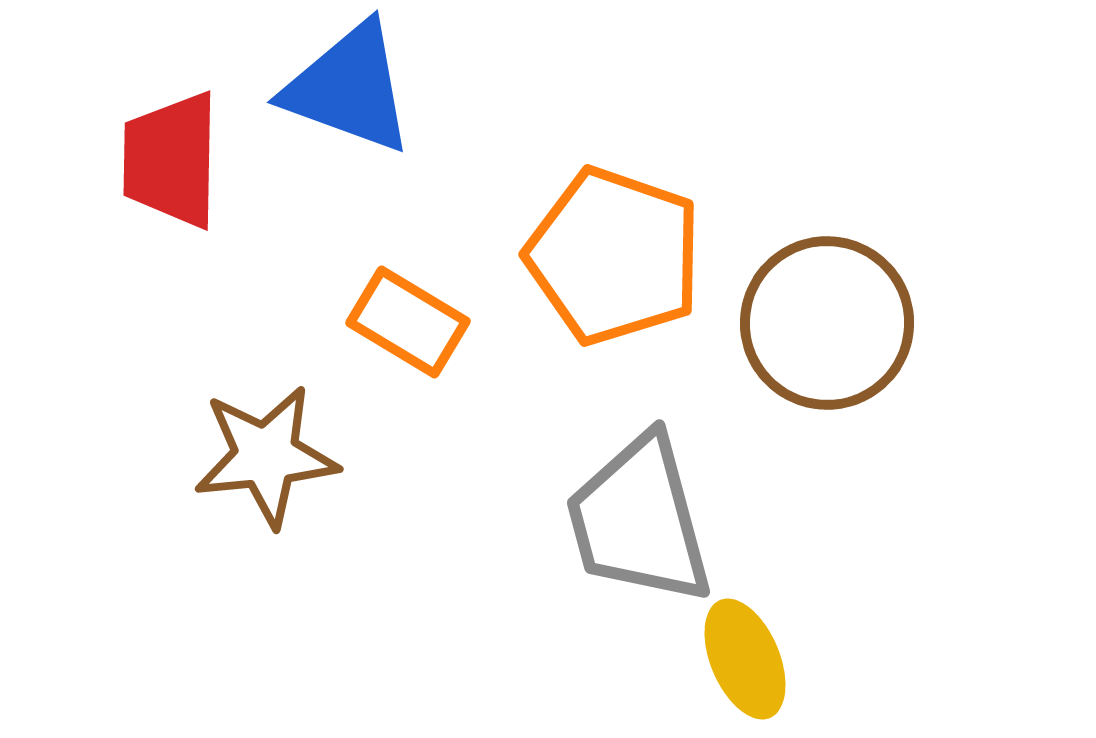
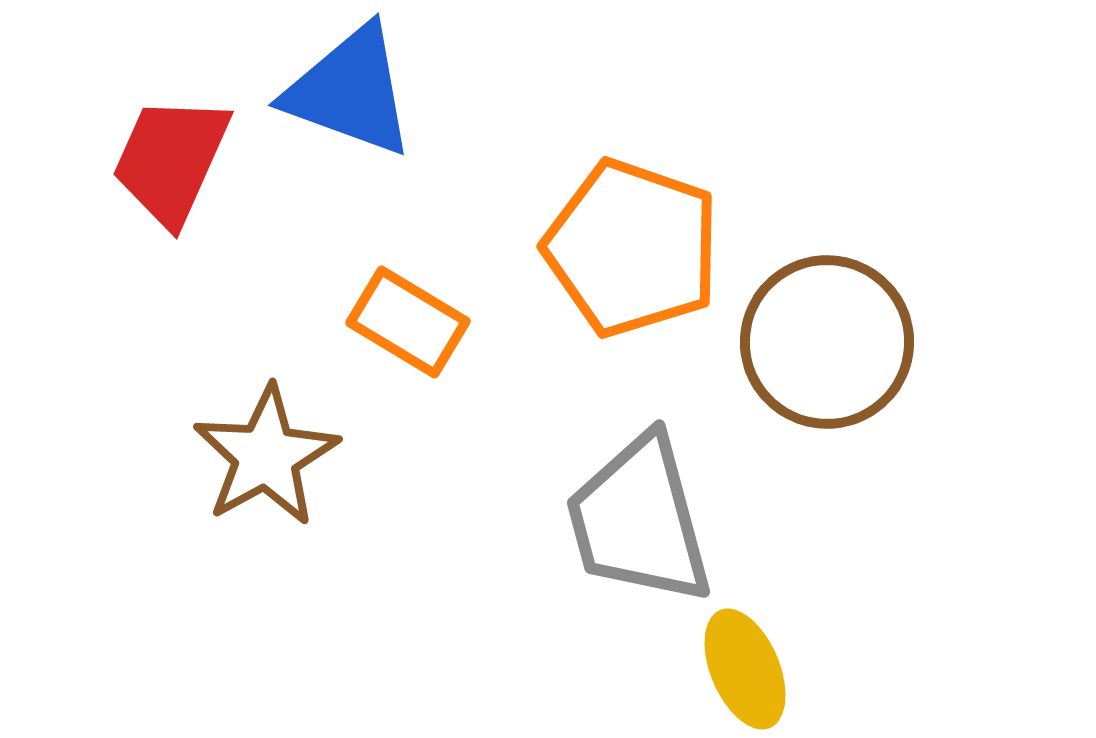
blue triangle: moved 1 px right, 3 px down
red trapezoid: rotated 23 degrees clockwise
orange pentagon: moved 18 px right, 8 px up
brown circle: moved 19 px down
brown star: rotated 23 degrees counterclockwise
yellow ellipse: moved 10 px down
